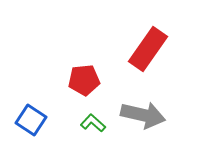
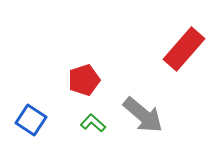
red rectangle: moved 36 px right; rotated 6 degrees clockwise
red pentagon: rotated 12 degrees counterclockwise
gray arrow: rotated 27 degrees clockwise
